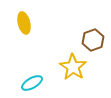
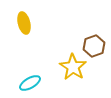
brown hexagon: moved 1 px right, 6 px down
cyan ellipse: moved 2 px left
